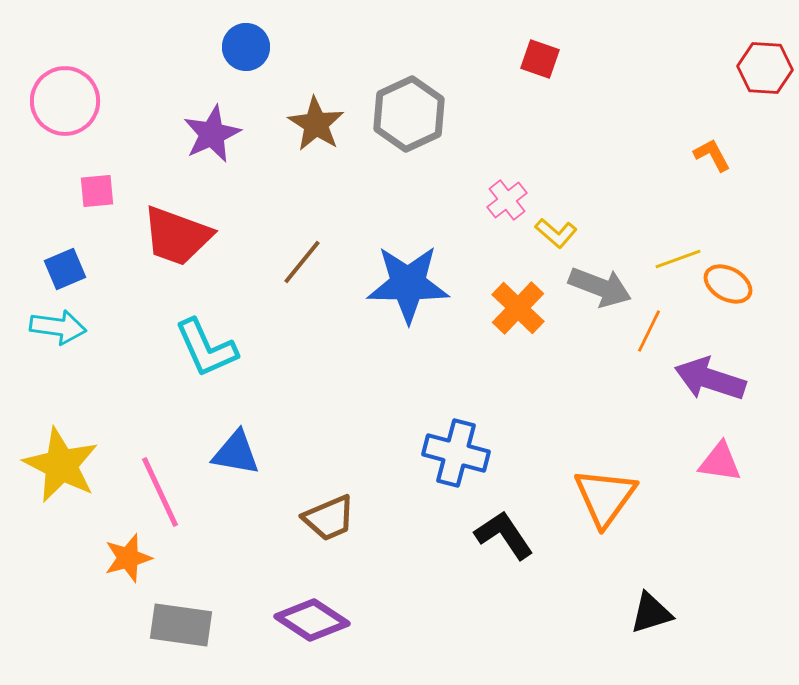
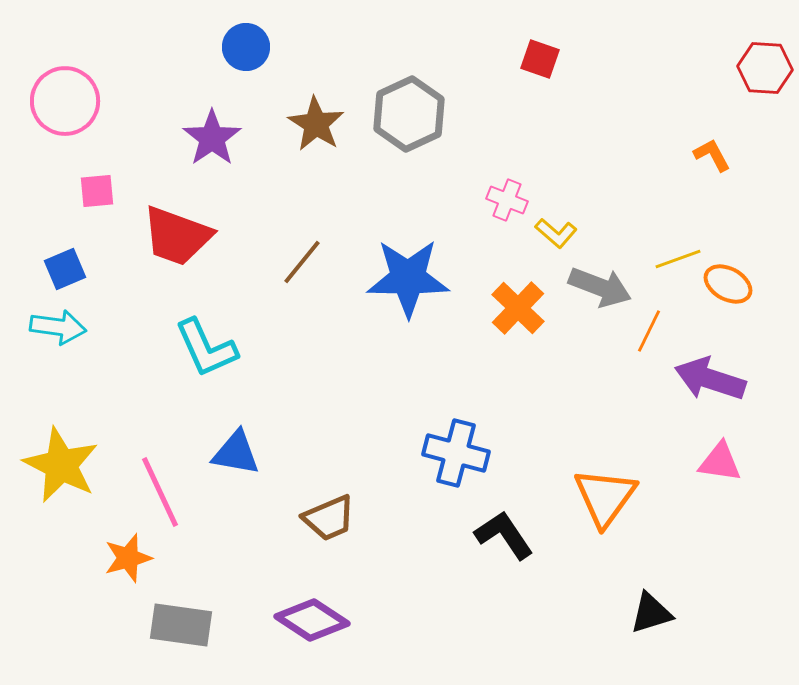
purple star: moved 4 px down; rotated 10 degrees counterclockwise
pink cross: rotated 30 degrees counterclockwise
blue star: moved 6 px up
